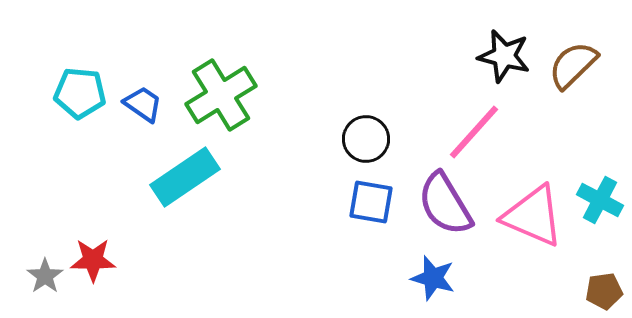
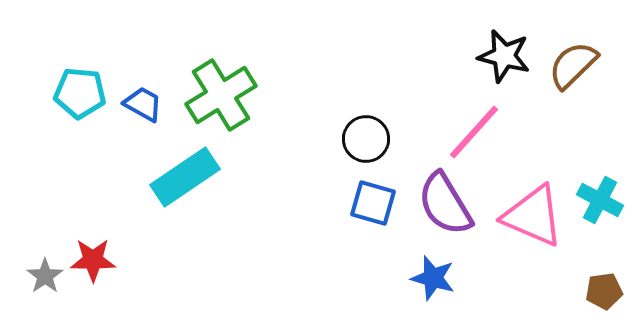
blue trapezoid: rotated 6 degrees counterclockwise
blue square: moved 2 px right, 1 px down; rotated 6 degrees clockwise
